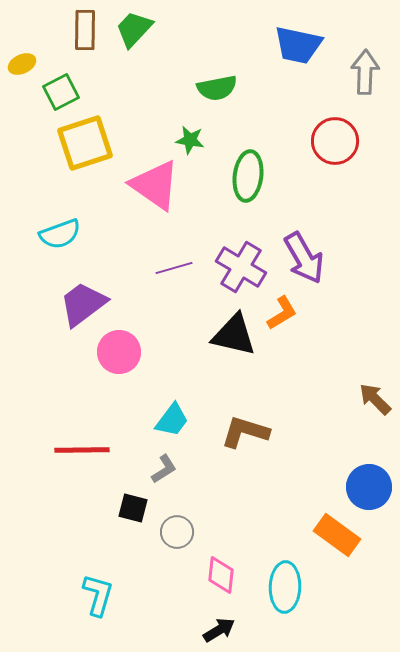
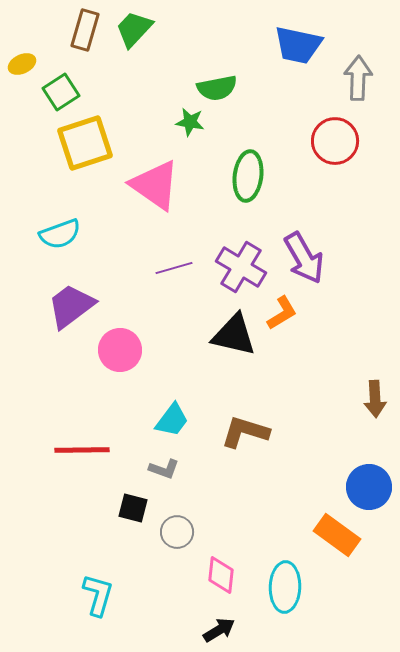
brown rectangle: rotated 15 degrees clockwise
gray arrow: moved 7 px left, 6 px down
green square: rotated 6 degrees counterclockwise
green star: moved 18 px up
purple trapezoid: moved 12 px left, 2 px down
pink circle: moved 1 px right, 2 px up
brown arrow: rotated 138 degrees counterclockwise
gray L-shape: rotated 52 degrees clockwise
